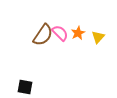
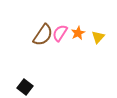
pink semicircle: rotated 102 degrees counterclockwise
black square: rotated 28 degrees clockwise
